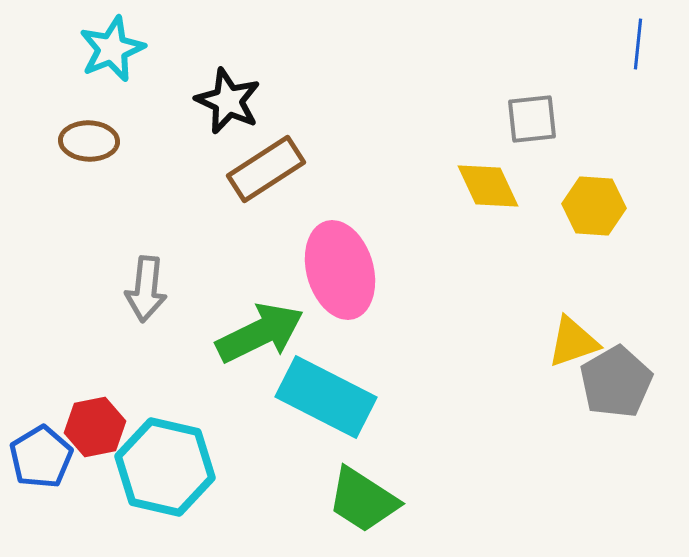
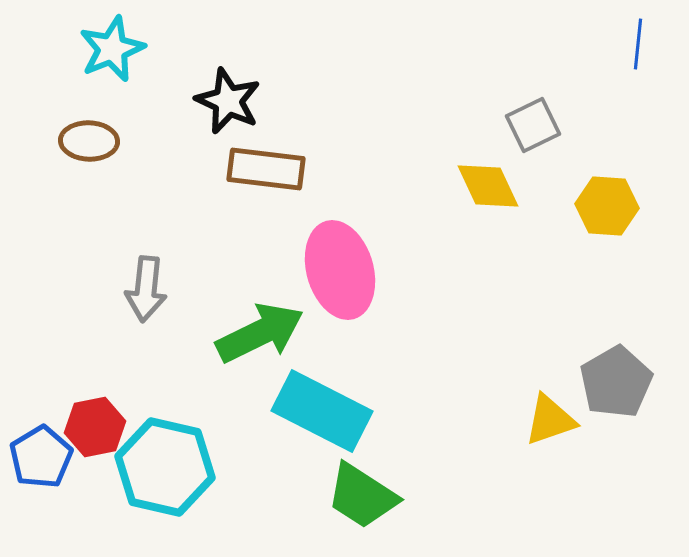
gray square: moved 1 px right, 6 px down; rotated 20 degrees counterclockwise
brown rectangle: rotated 40 degrees clockwise
yellow hexagon: moved 13 px right
yellow triangle: moved 23 px left, 78 px down
cyan rectangle: moved 4 px left, 14 px down
green trapezoid: moved 1 px left, 4 px up
